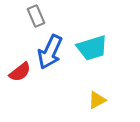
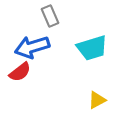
gray rectangle: moved 14 px right
blue arrow: moved 18 px left, 5 px up; rotated 48 degrees clockwise
